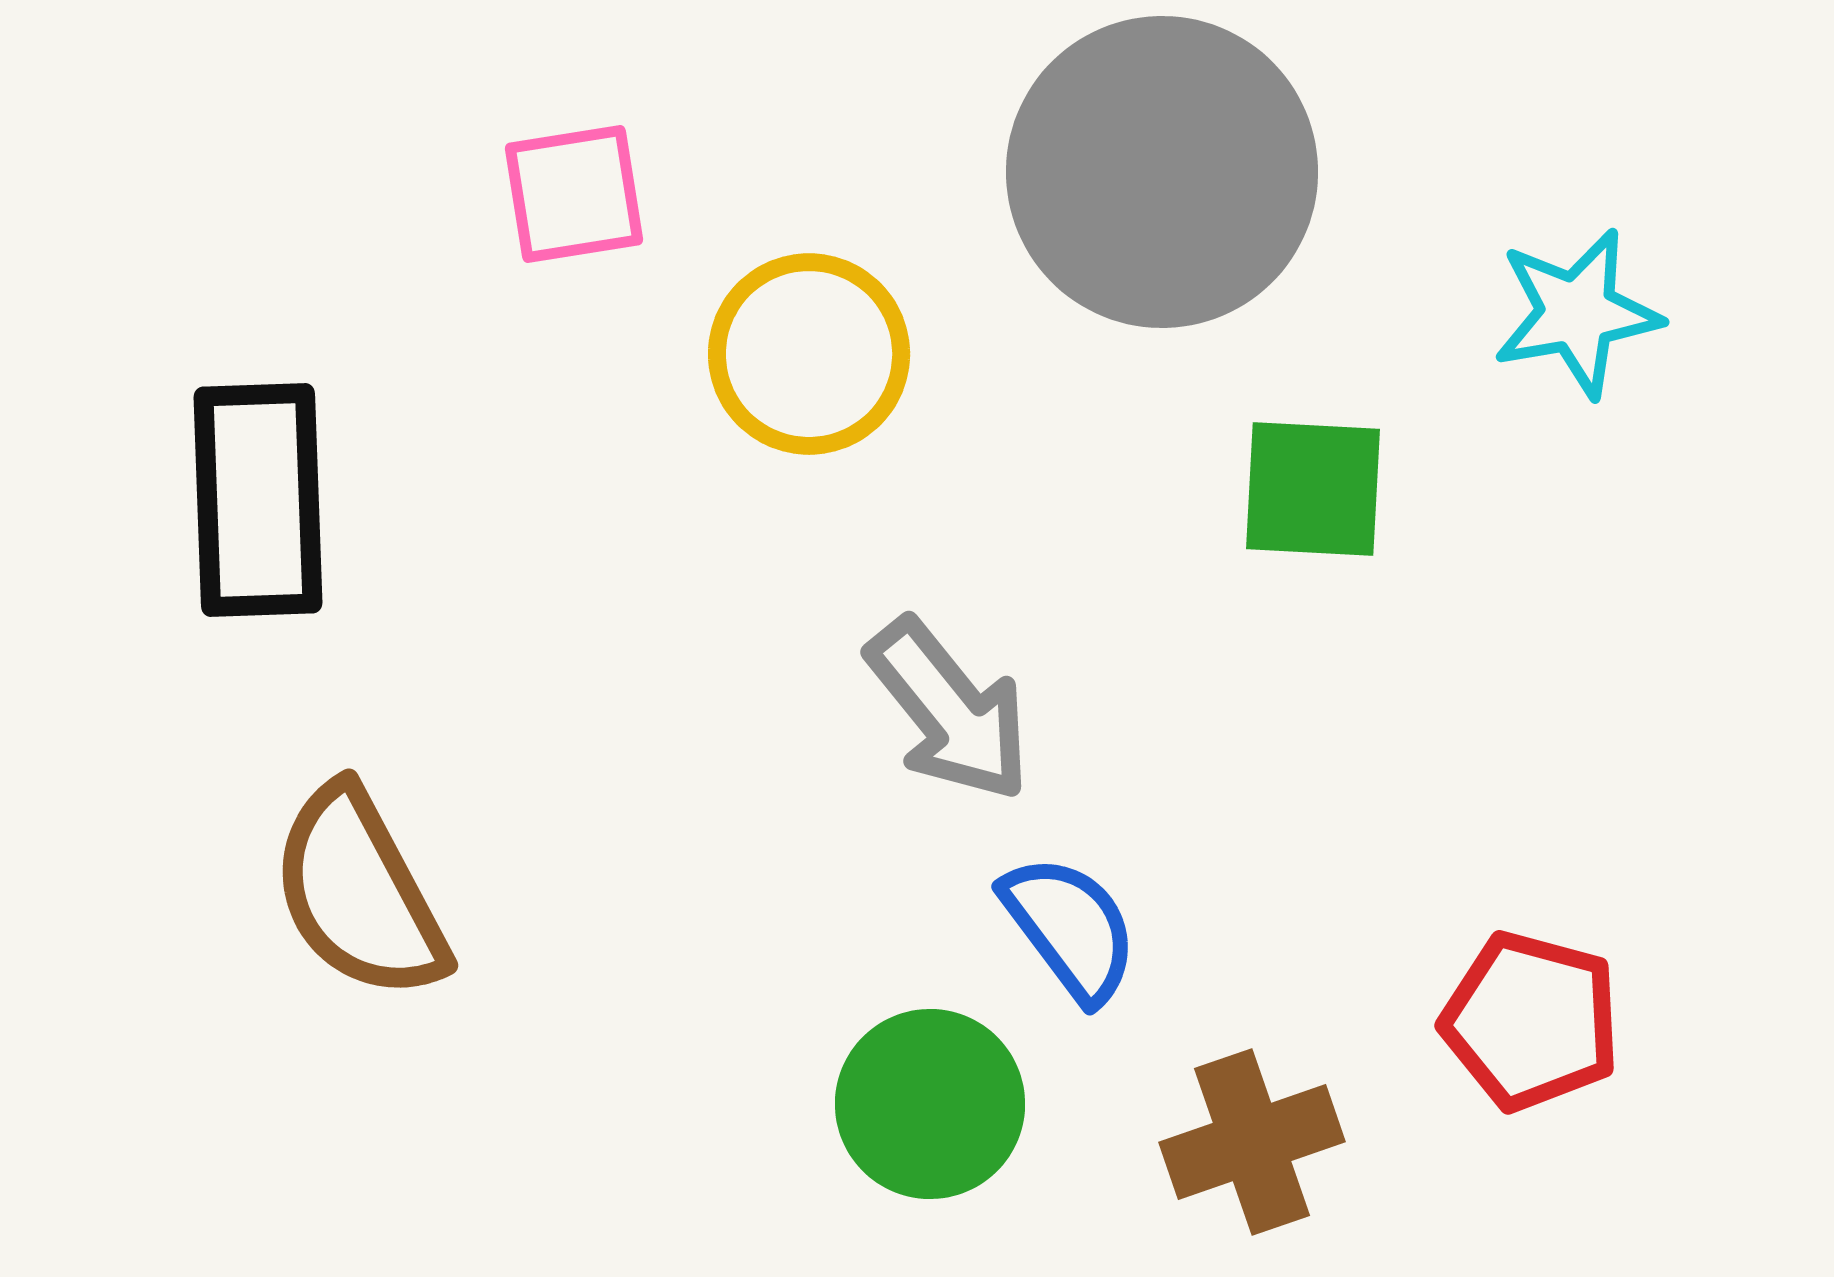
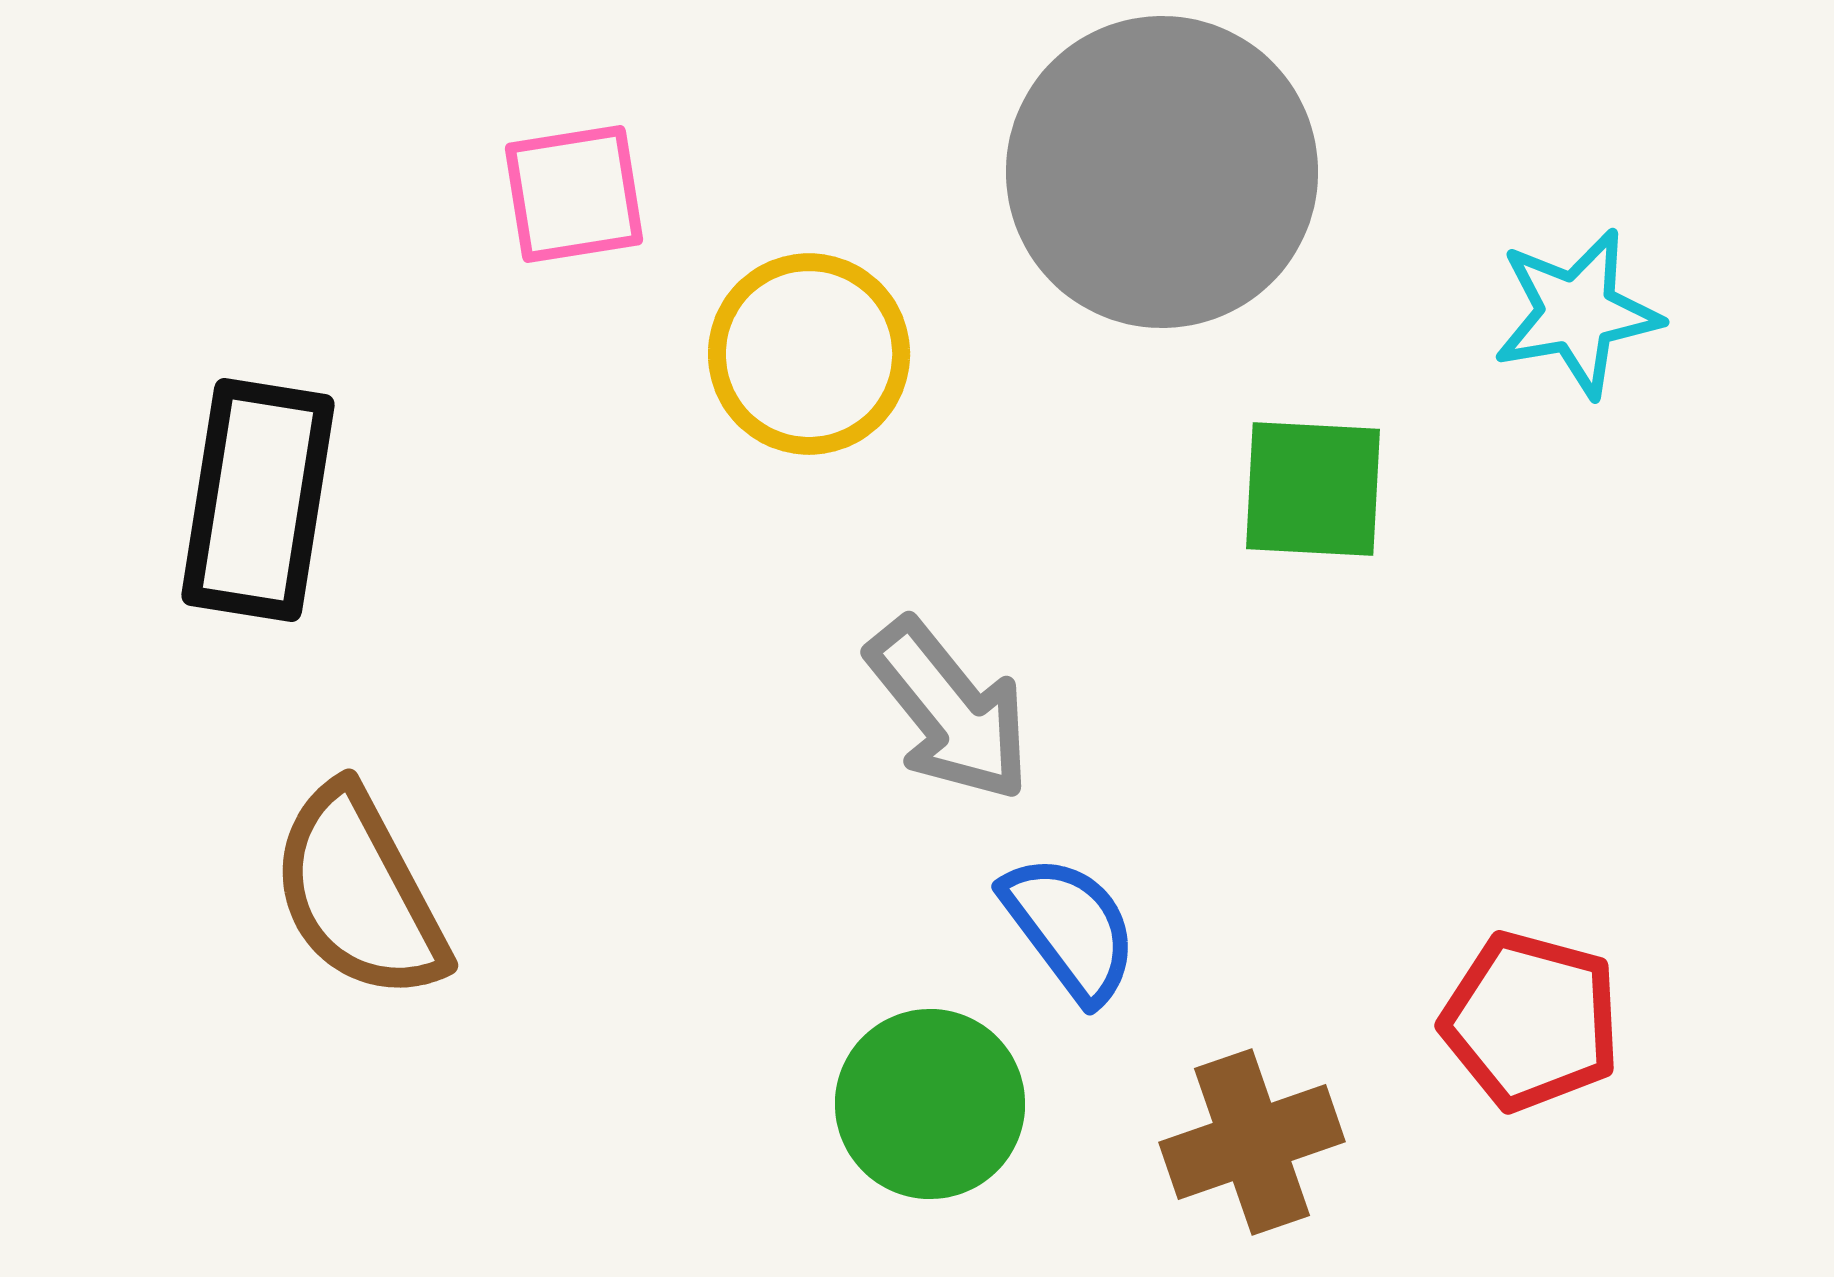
black rectangle: rotated 11 degrees clockwise
